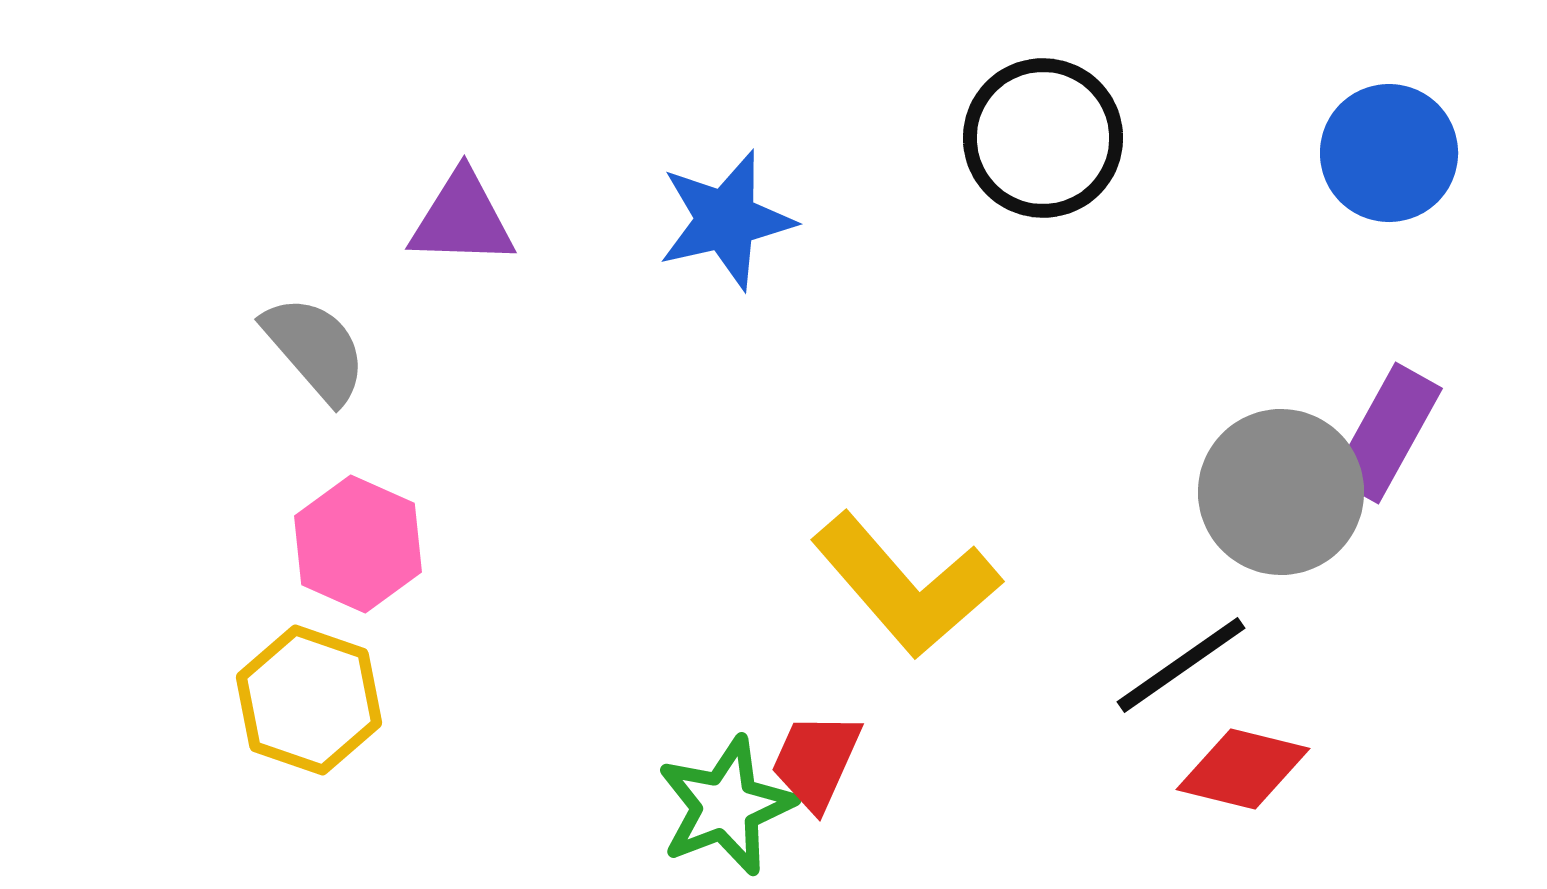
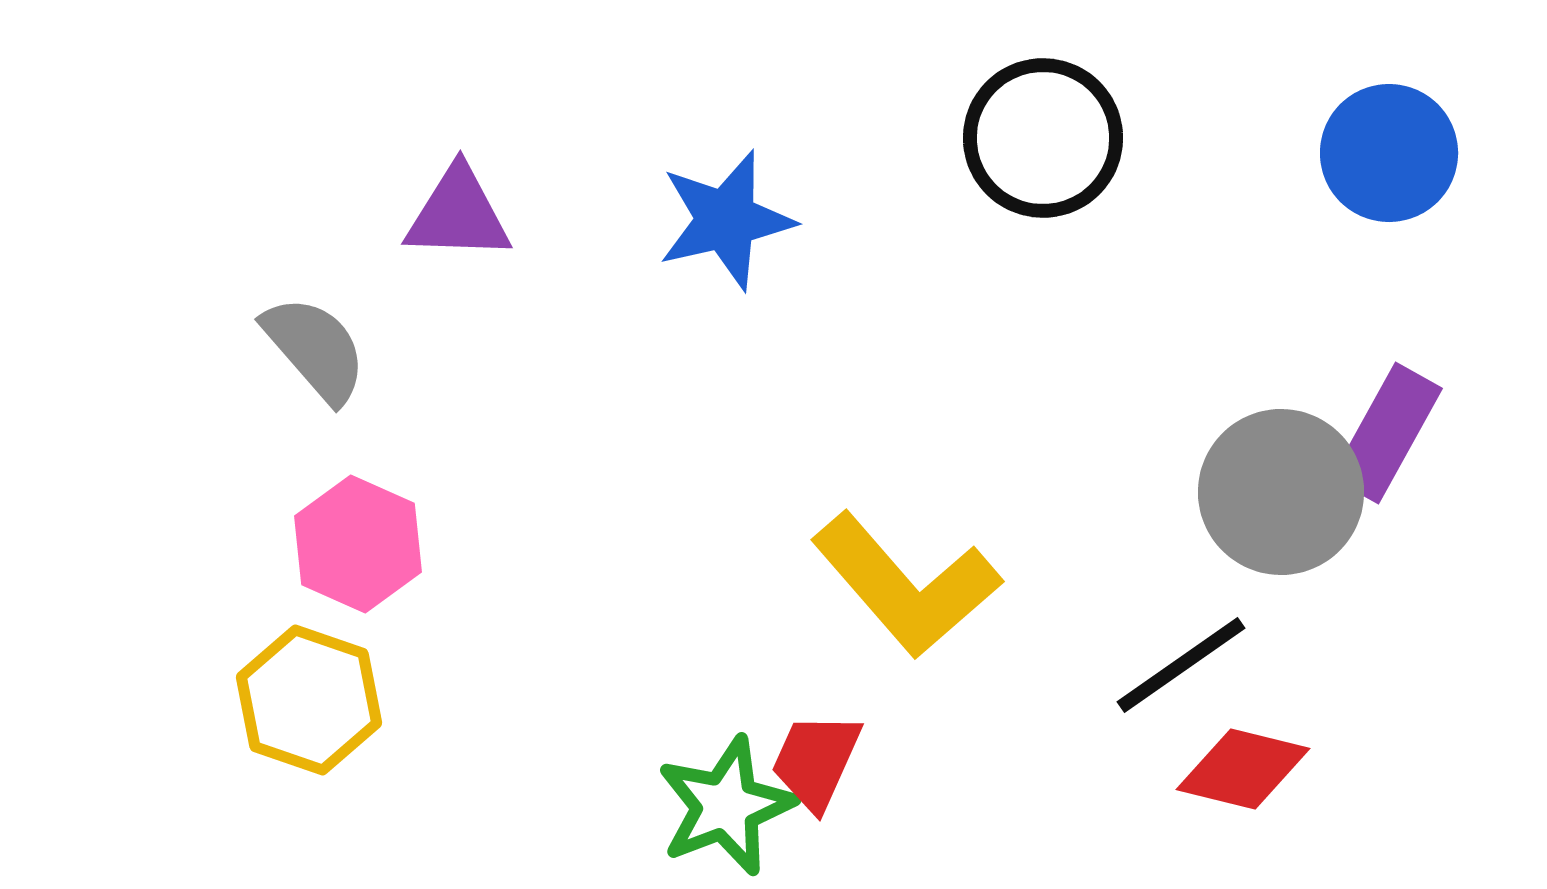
purple triangle: moved 4 px left, 5 px up
